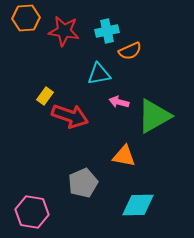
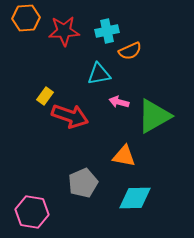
red star: rotated 12 degrees counterclockwise
cyan diamond: moved 3 px left, 7 px up
